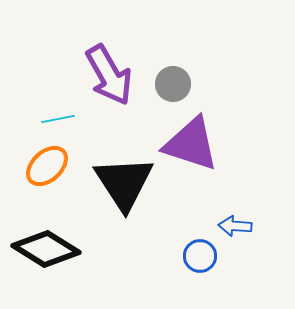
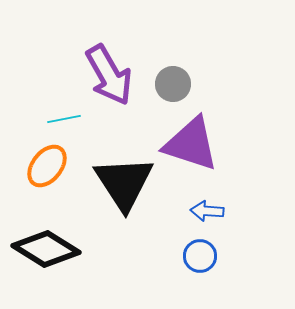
cyan line: moved 6 px right
orange ellipse: rotated 9 degrees counterclockwise
blue arrow: moved 28 px left, 15 px up
